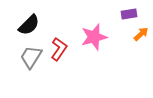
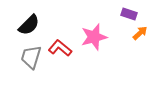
purple rectangle: rotated 28 degrees clockwise
orange arrow: moved 1 px left, 1 px up
red L-shape: moved 1 px right, 1 px up; rotated 85 degrees counterclockwise
gray trapezoid: rotated 15 degrees counterclockwise
